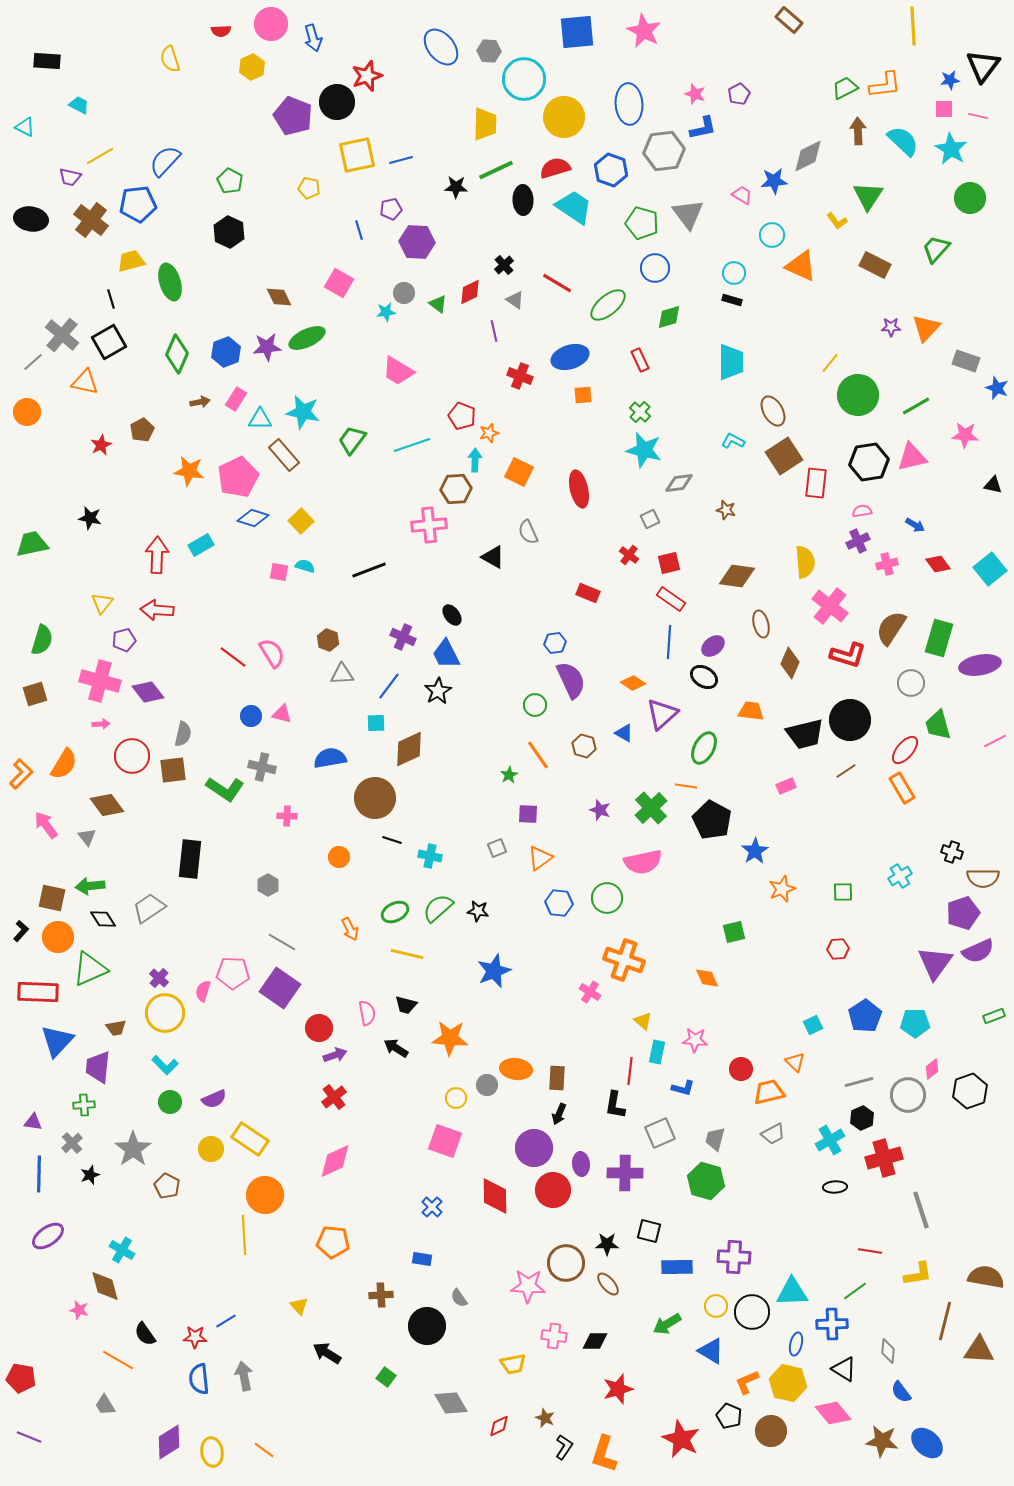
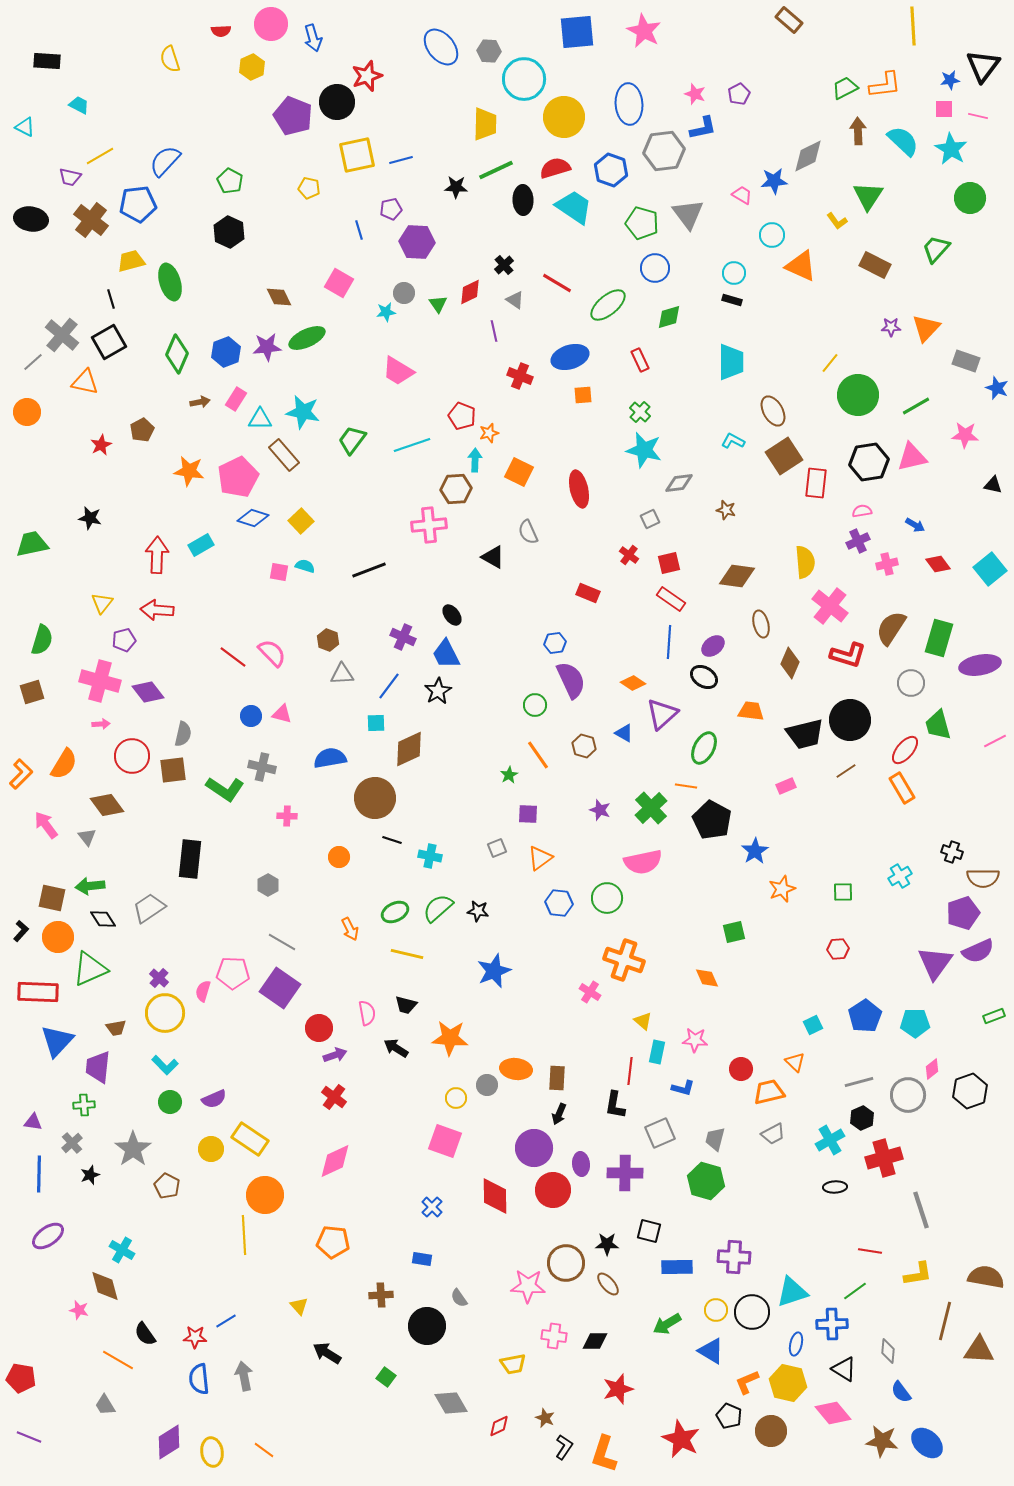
green triangle at (438, 304): rotated 18 degrees clockwise
pink semicircle at (272, 653): rotated 12 degrees counterclockwise
brown square at (35, 694): moved 3 px left, 2 px up
red cross at (334, 1097): rotated 15 degrees counterclockwise
cyan triangle at (792, 1292): rotated 16 degrees counterclockwise
yellow circle at (716, 1306): moved 4 px down
